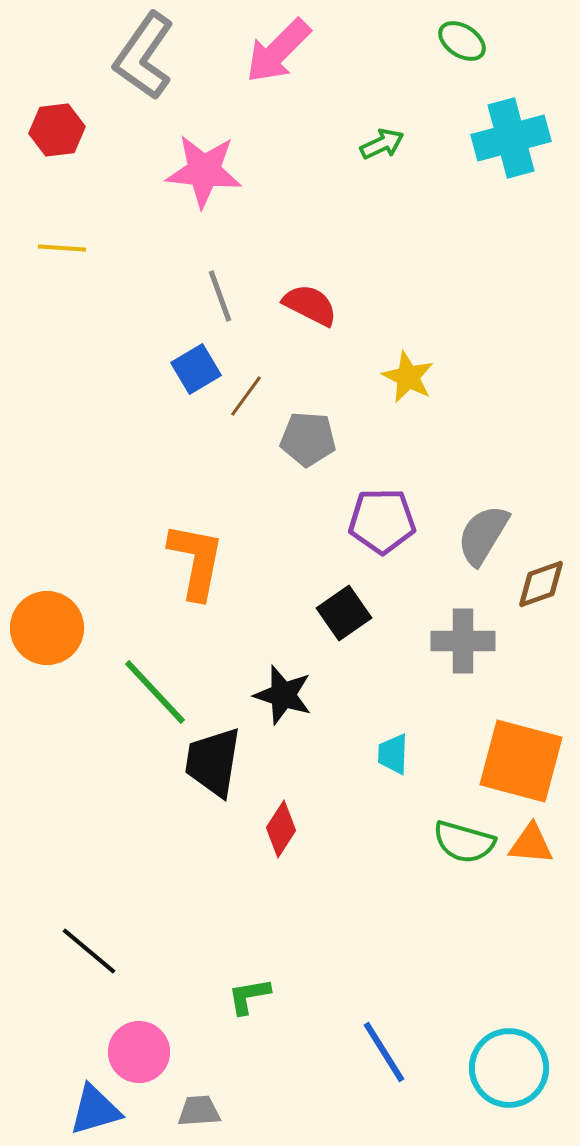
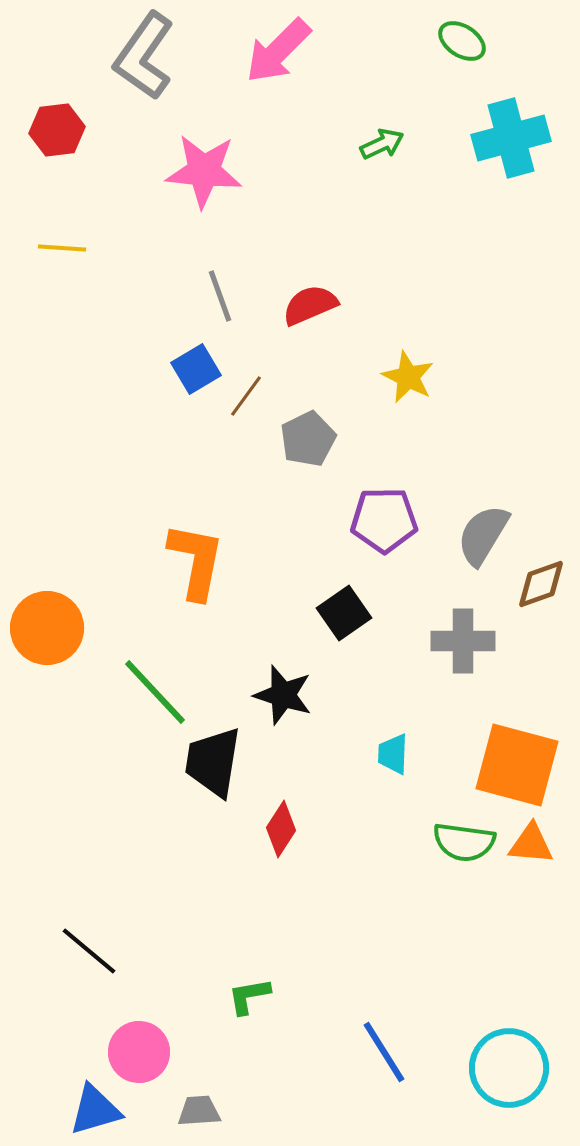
red semicircle: rotated 50 degrees counterclockwise
gray pentagon: rotated 30 degrees counterclockwise
purple pentagon: moved 2 px right, 1 px up
orange square: moved 4 px left, 4 px down
green semicircle: rotated 8 degrees counterclockwise
